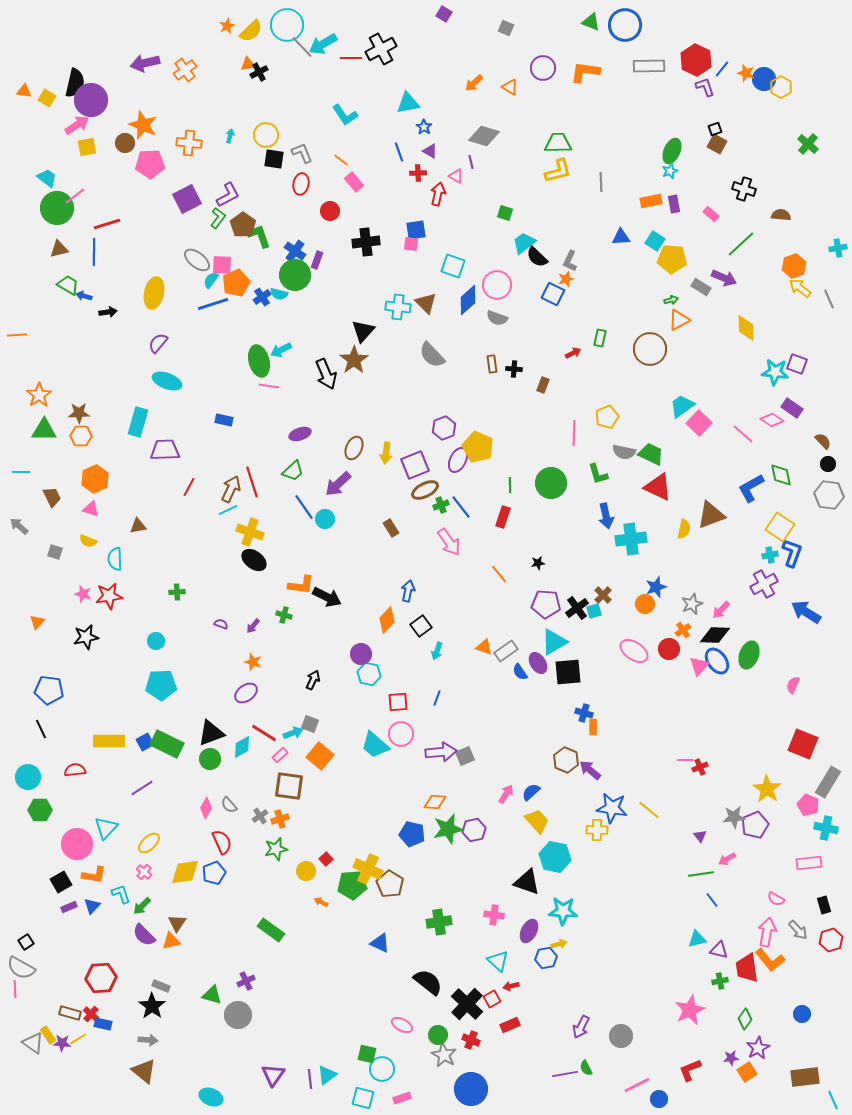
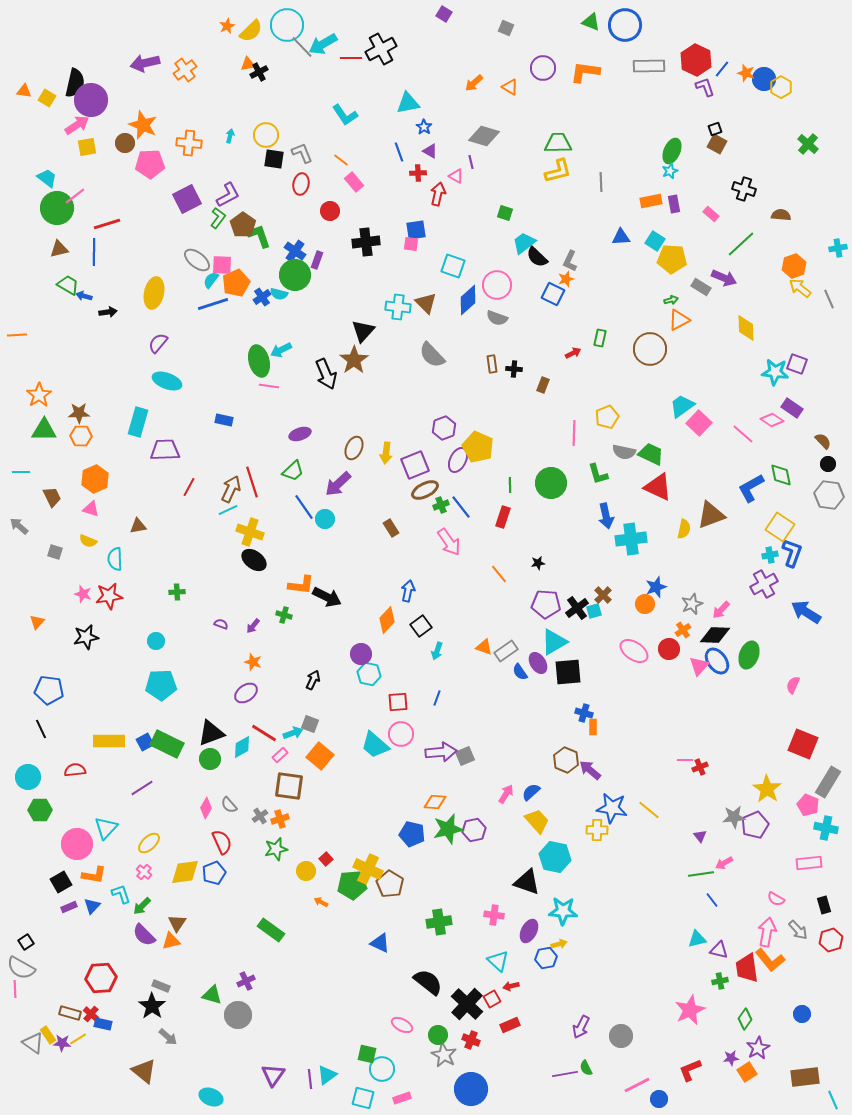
pink arrow at (727, 859): moved 3 px left, 4 px down
gray arrow at (148, 1040): moved 20 px right, 3 px up; rotated 36 degrees clockwise
